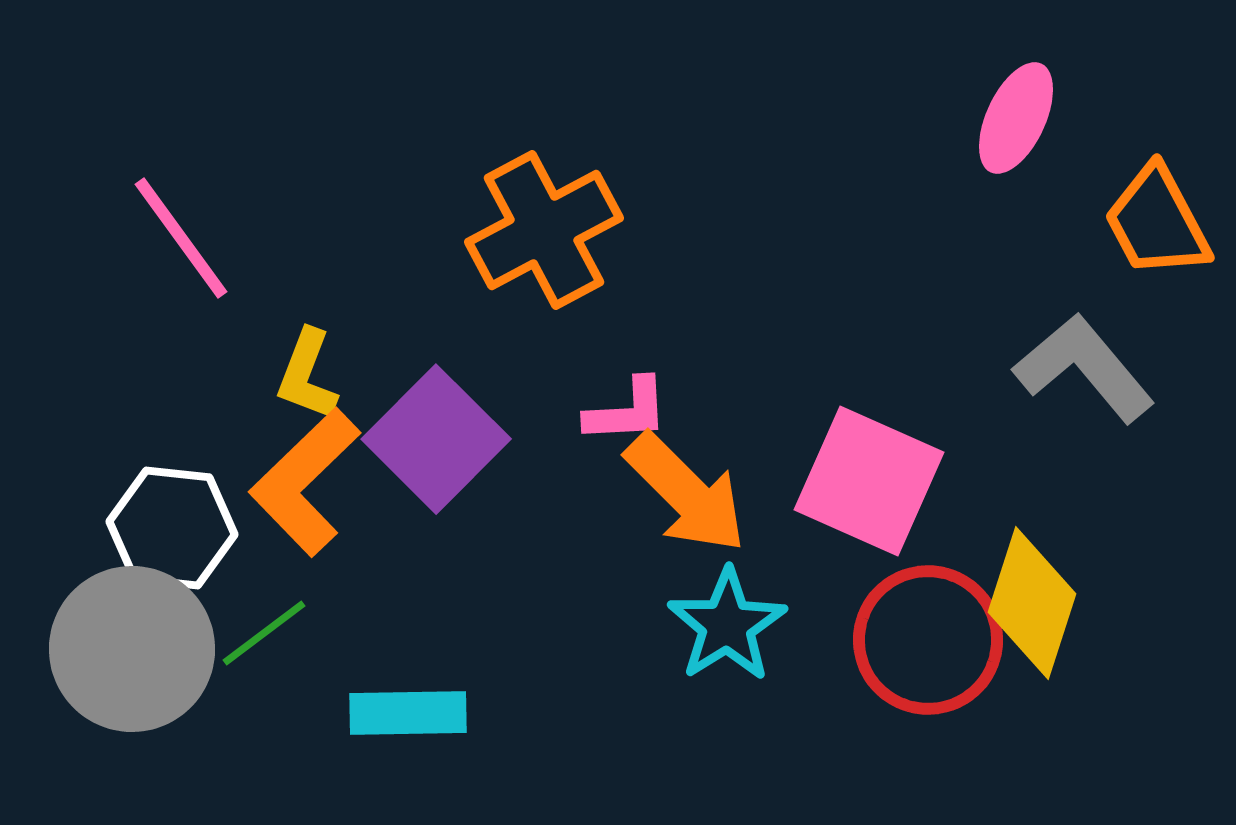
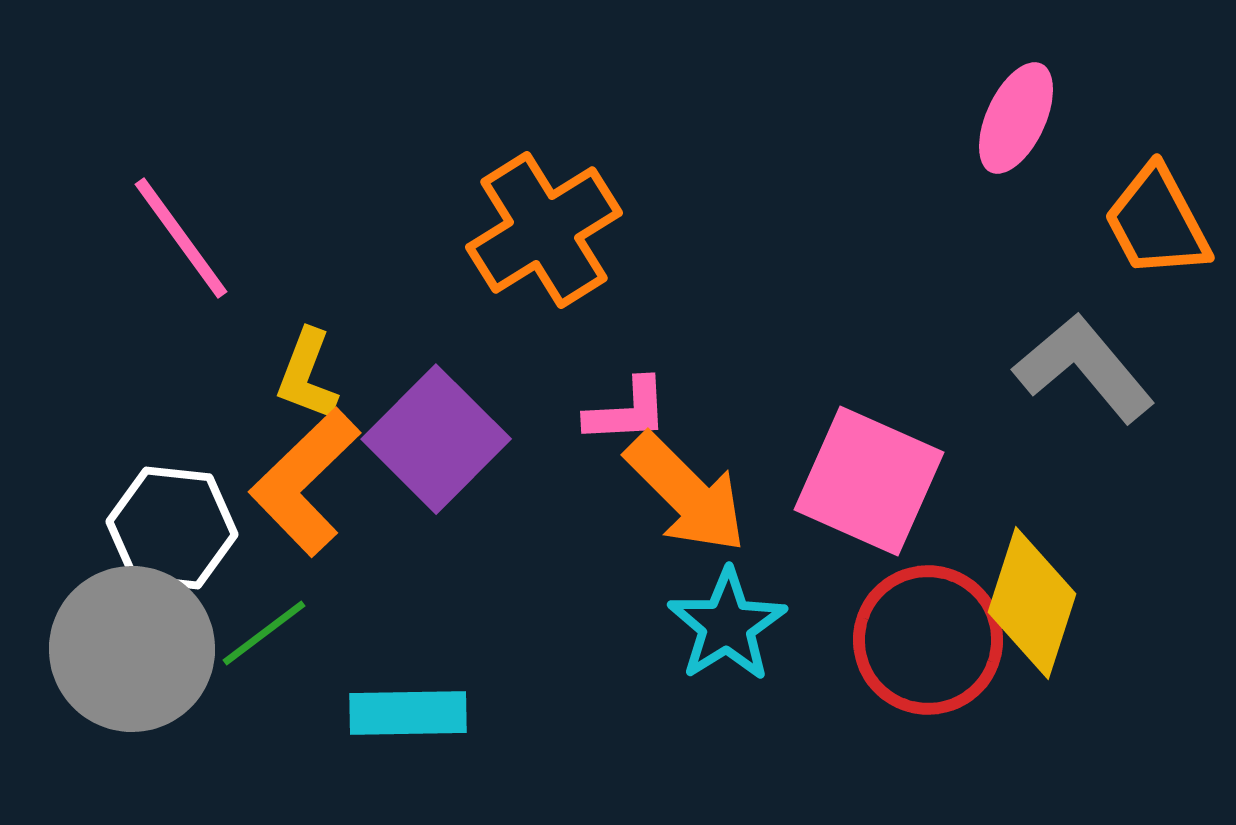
orange cross: rotated 4 degrees counterclockwise
